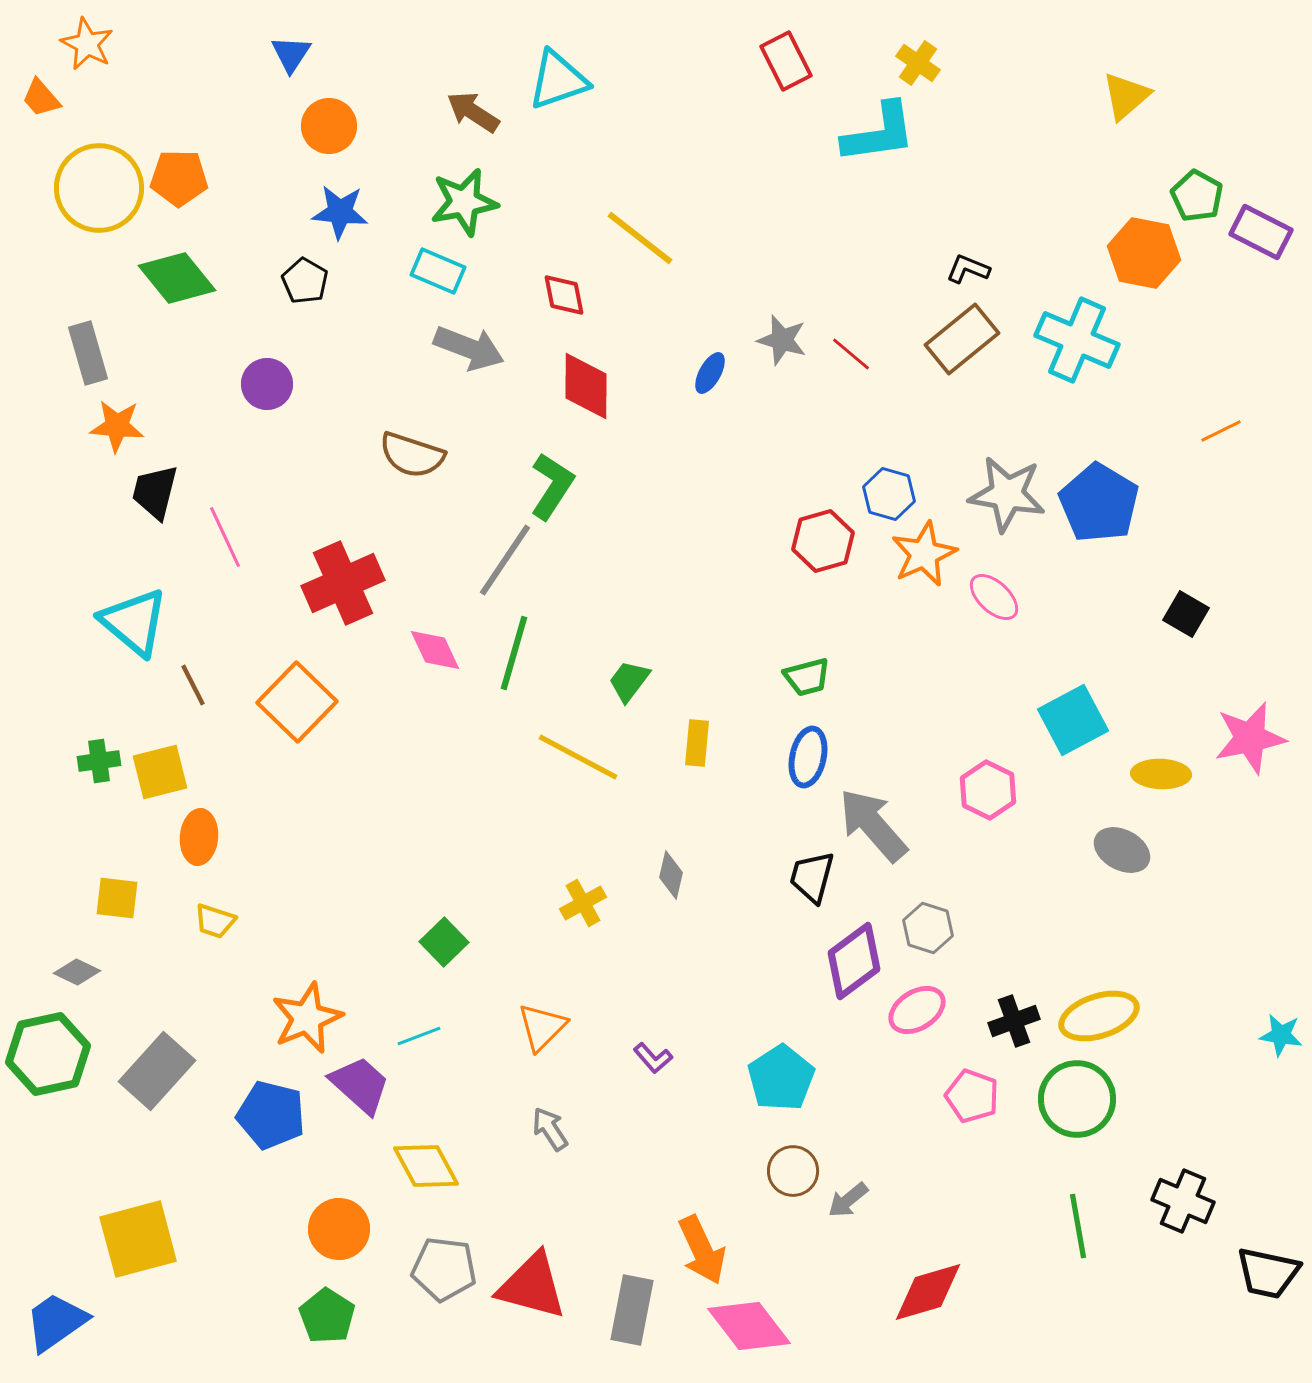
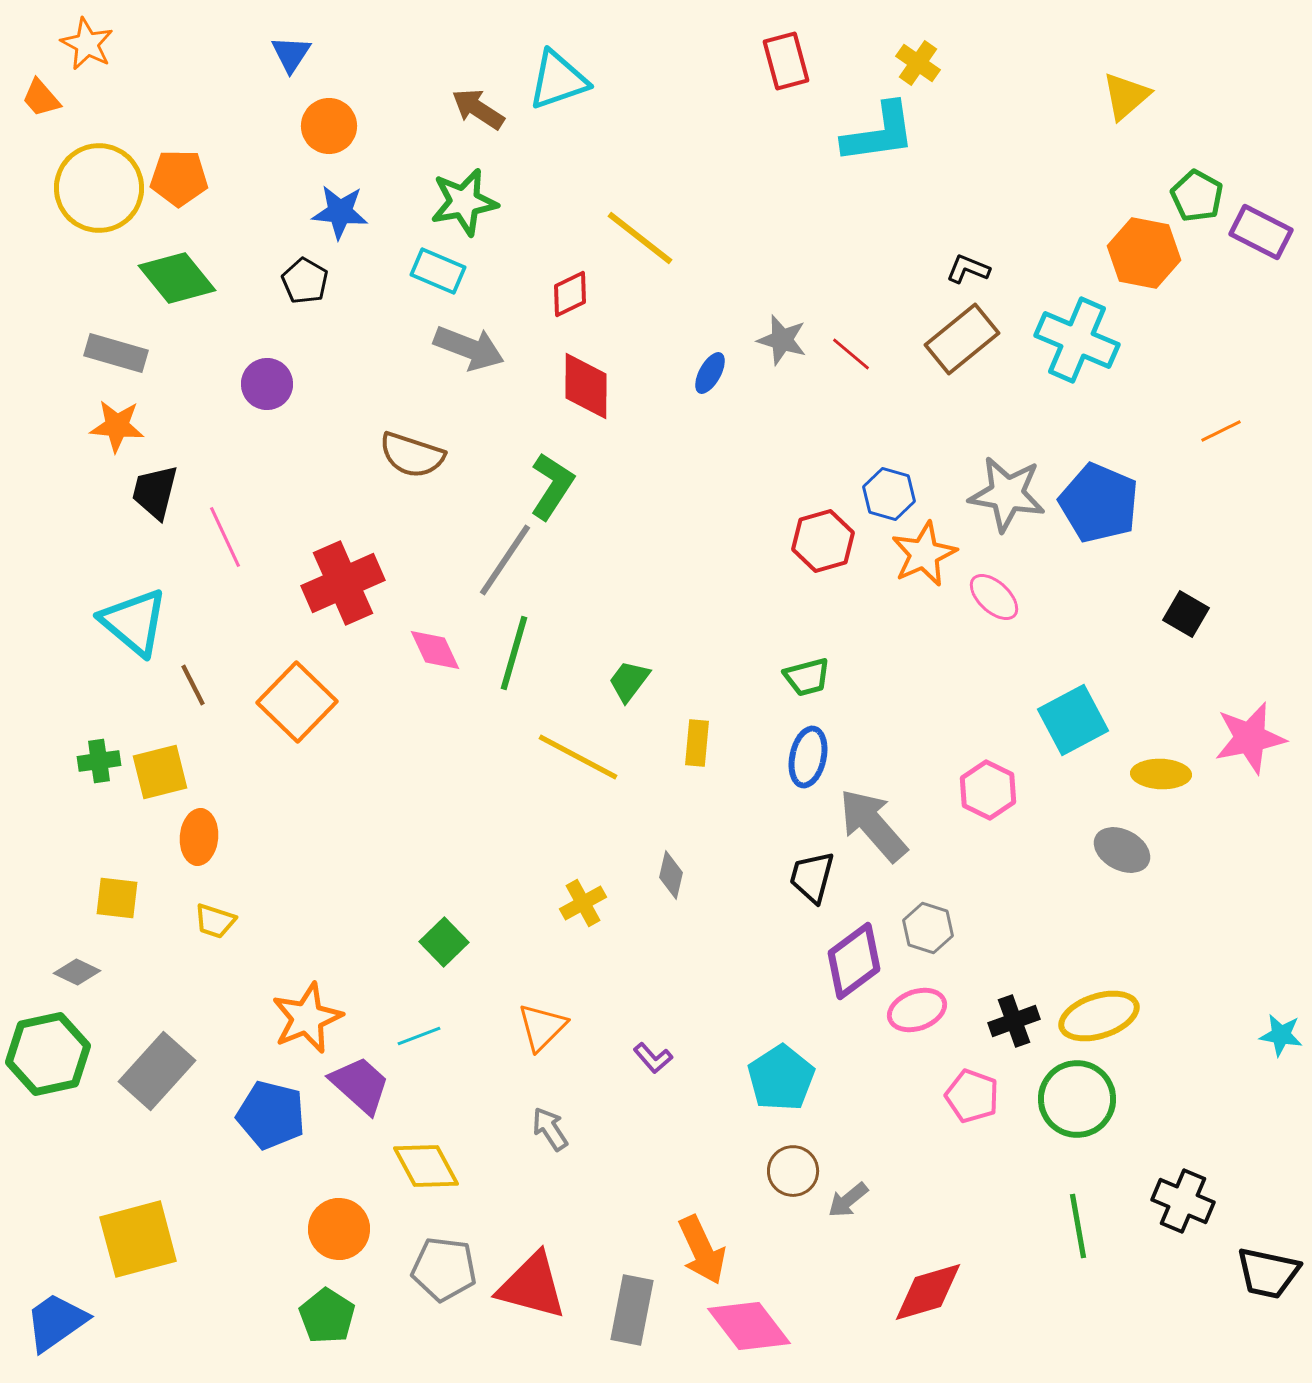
red rectangle at (786, 61): rotated 12 degrees clockwise
brown arrow at (473, 112): moved 5 px right, 3 px up
red diamond at (564, 295): moved 6 px right, 1 px up; rotated 75 degrees clockwise
gray rectangle at (88, 353): moved 28 px right; rotated 58 degrees counterclockwise
blue pentagon at (1099, 503): rotated 8 degrees counterclockwise
pink ellipse at (917, 1010): rotated 12 degrees clockwise
